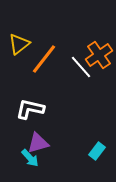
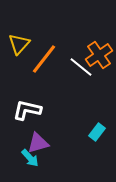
yellow triangle: rotated 10 degrees counterclockwise
white line: rotated 10 degrees counterclockwise
white L-shape: moved 3 px left, 1 px down
cyan rectangle: moved 19 px up
